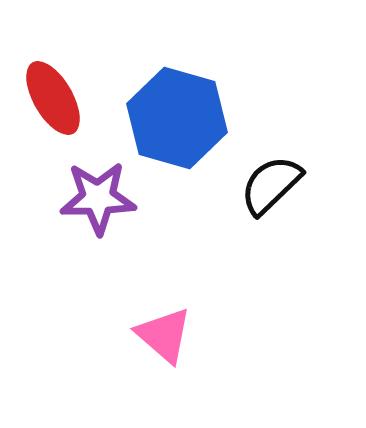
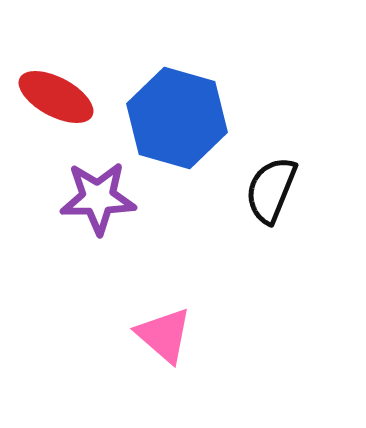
red ellipse: moved 3 px right, 1 px up; rotated 32 degrees counterclockwise
black semicircle: moved 5 px down; rotated 24 degrees counterclockwise
